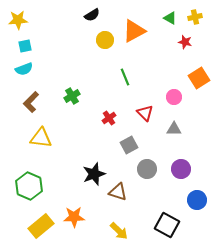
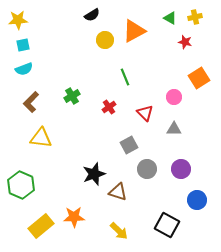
cyan square: moved 2 px left, 1 px up
red cross: moved 11 px up
green hexagon: moved 8 px left, 1 px up
